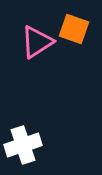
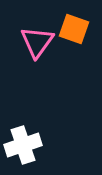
pink triangle: rotated 21 degrees counterclockwise
